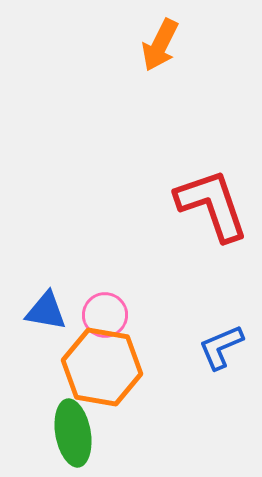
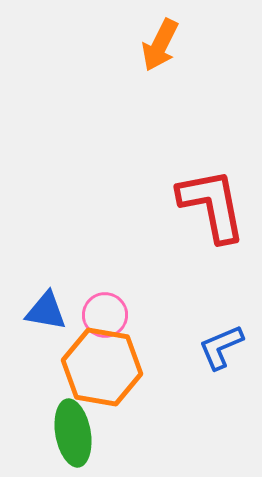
red L-shape: rotated 8 degrees clockwise
